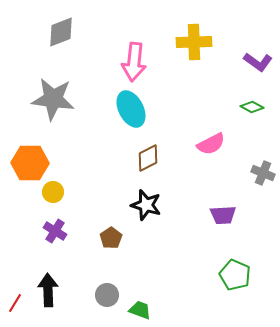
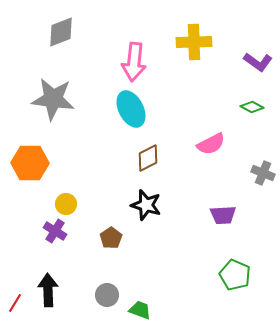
yellow circle: moved 13 px right, 12 px down
